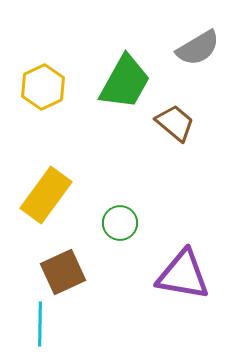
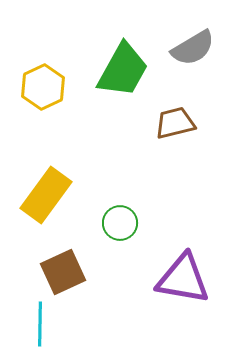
gray semicircle: moved 5 px left
green trapezoid: moved 2 px left, 12 px up
brown trapezoid: rotated 54 degrees counterclockwise
purple triangle: moved 4 px down
